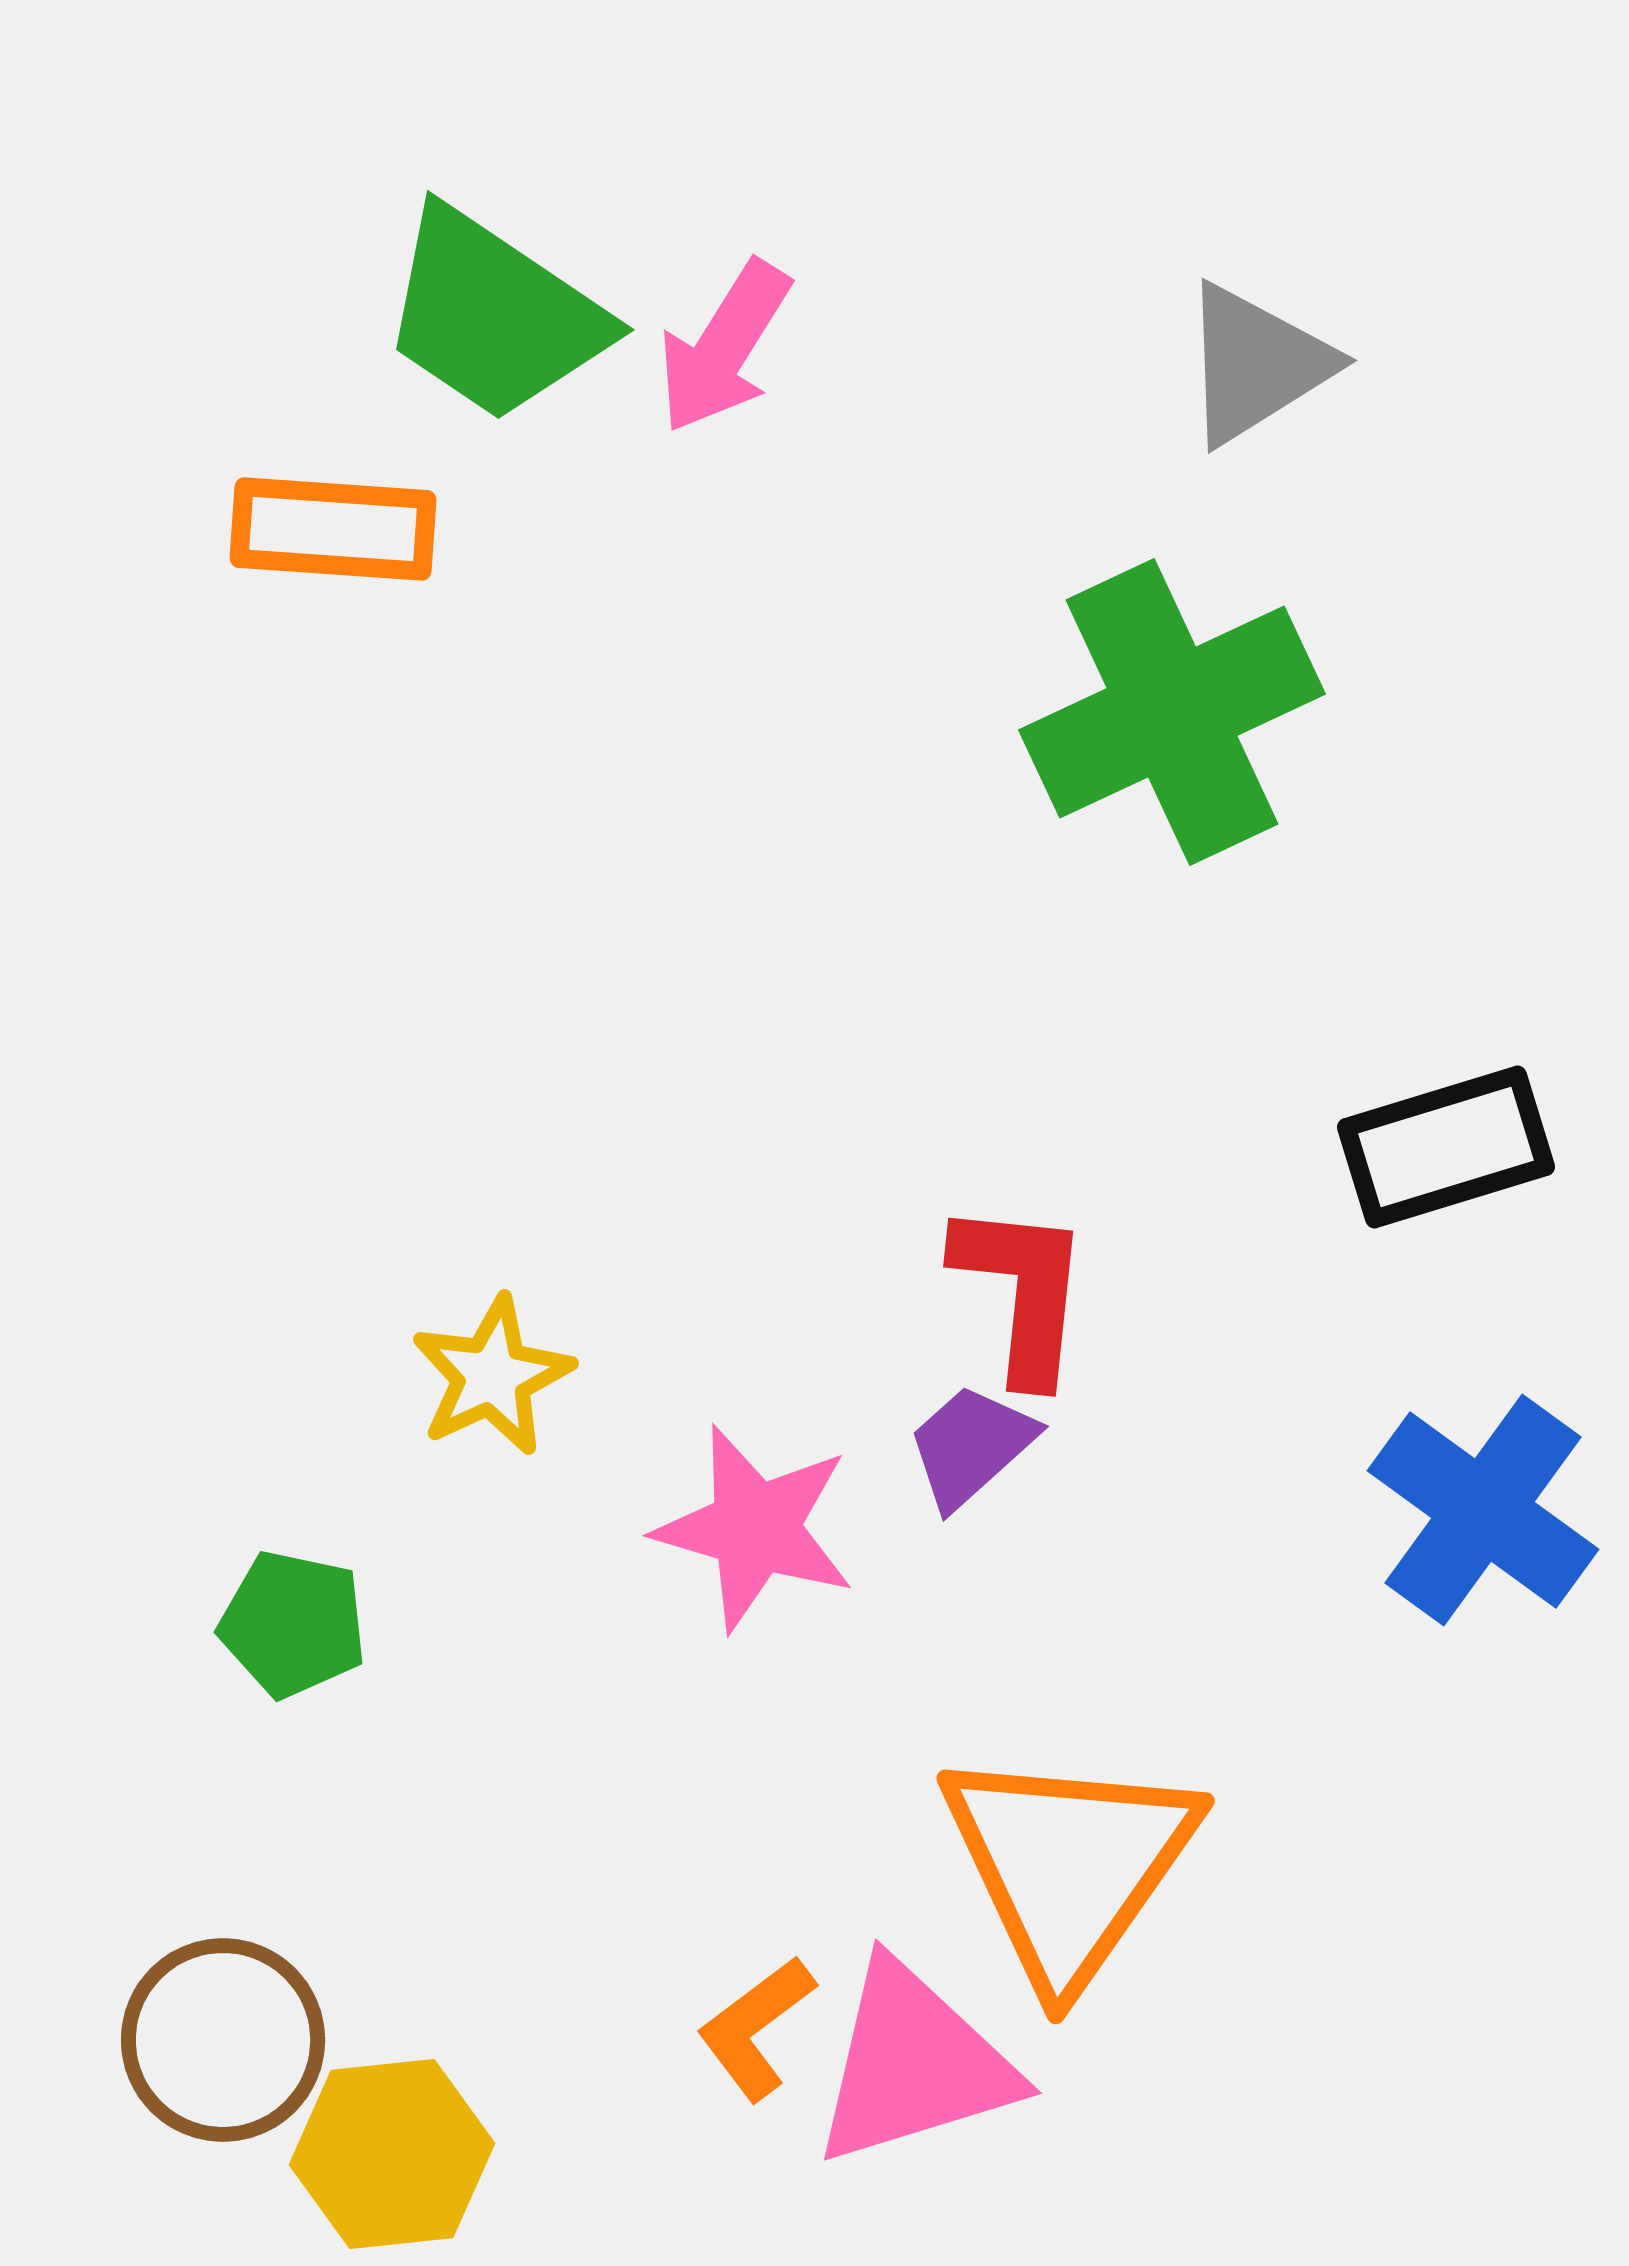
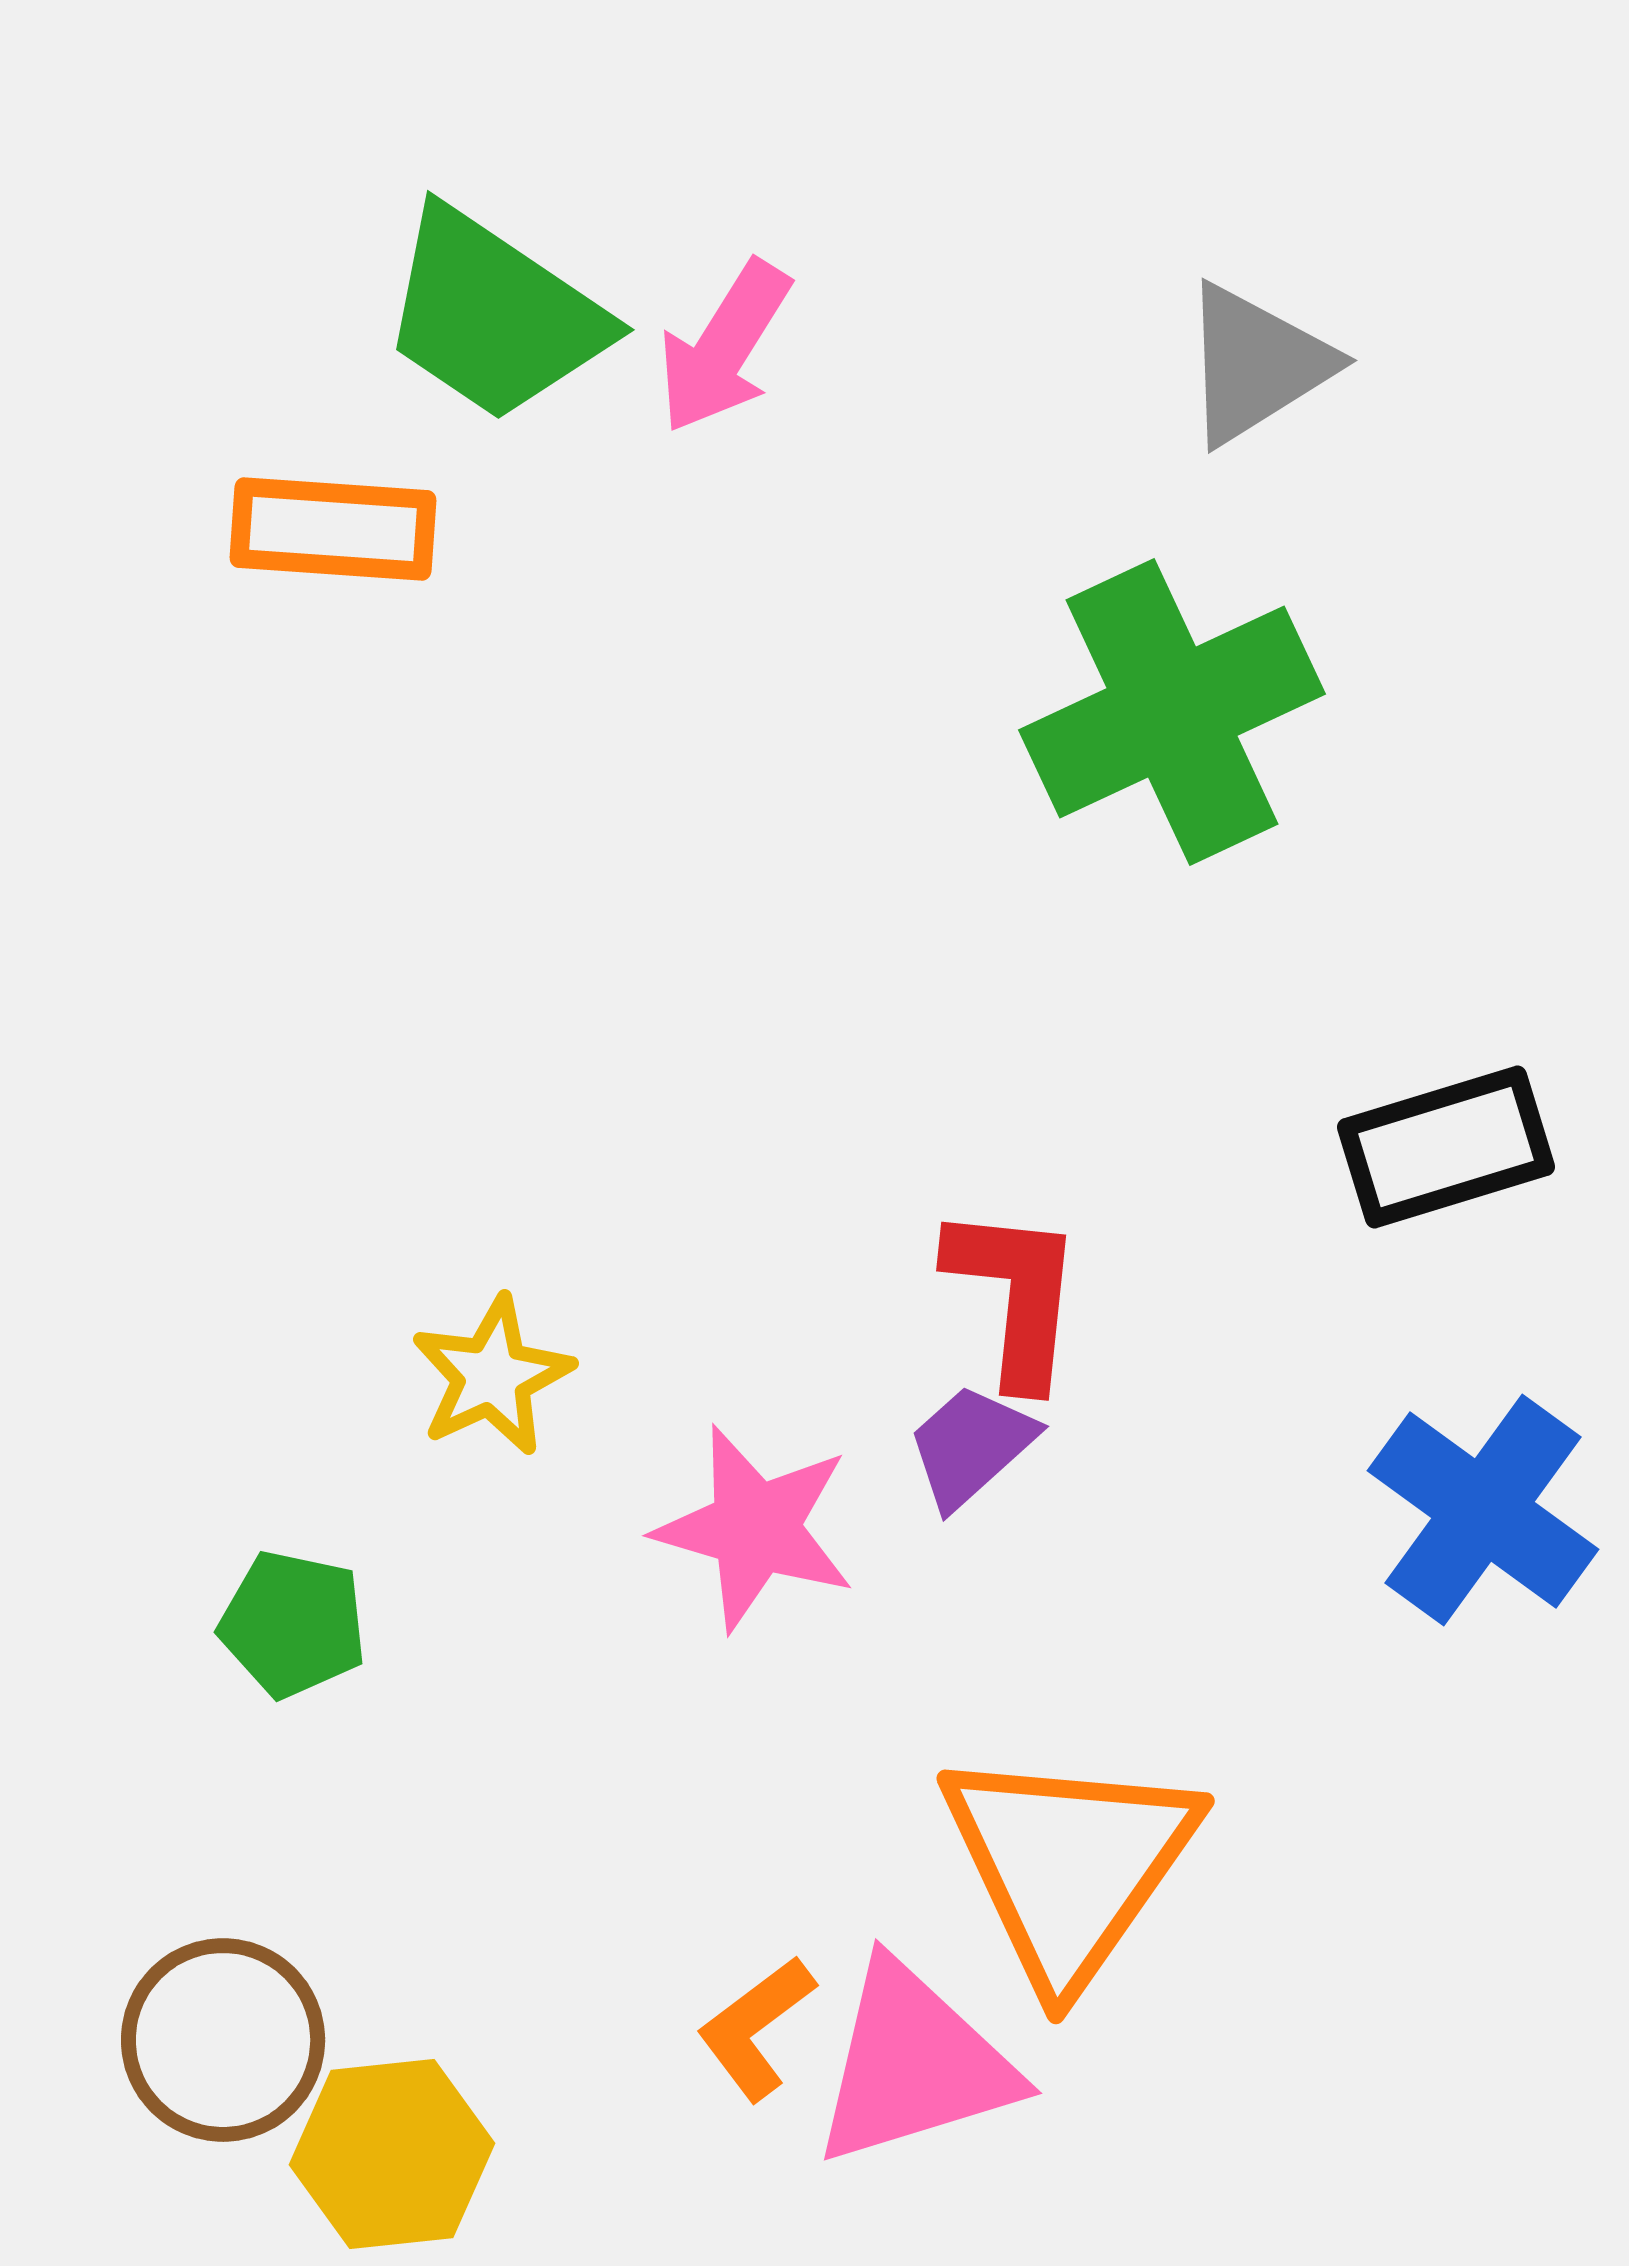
red L-shape: moved 7 px left, 4 px down
